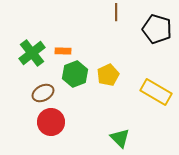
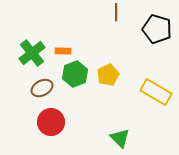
brown ellipse: moved 1 px left, 5 px up
